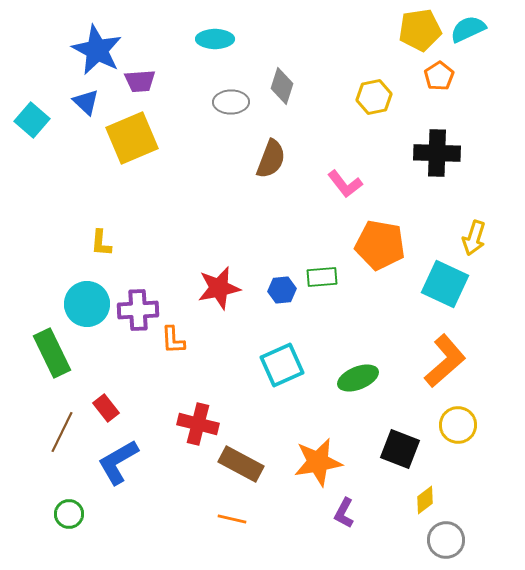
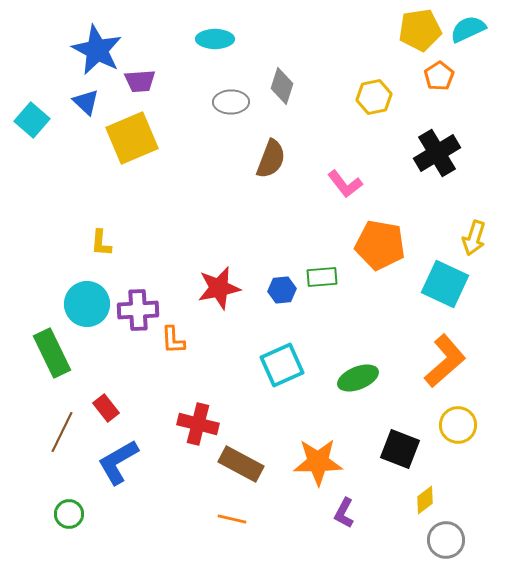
black cross at (437, 153): rotated 33 degrees counterclockwise
orange star at (318, 462): rotated 9 degrees clockwise
